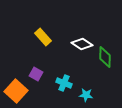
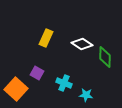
yellow rectangle: moved 3 px right, 1 px down; rotated 66 degrees clockwise
purple square: moved 1 px right, 1 px up
orange square: moved 2 px up
